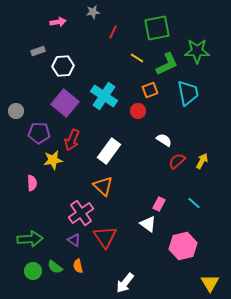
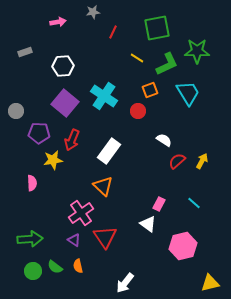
gray rectangle: moved 13 px left, 1 px down
cyan trapezoid: rotated 20 degrees counterclockwise
yellow triangle: rotated 48 degrees clockwise
